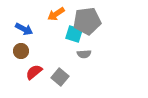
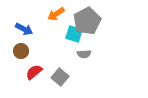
gray pentagon: rotated 20 degrees counterclockwise
